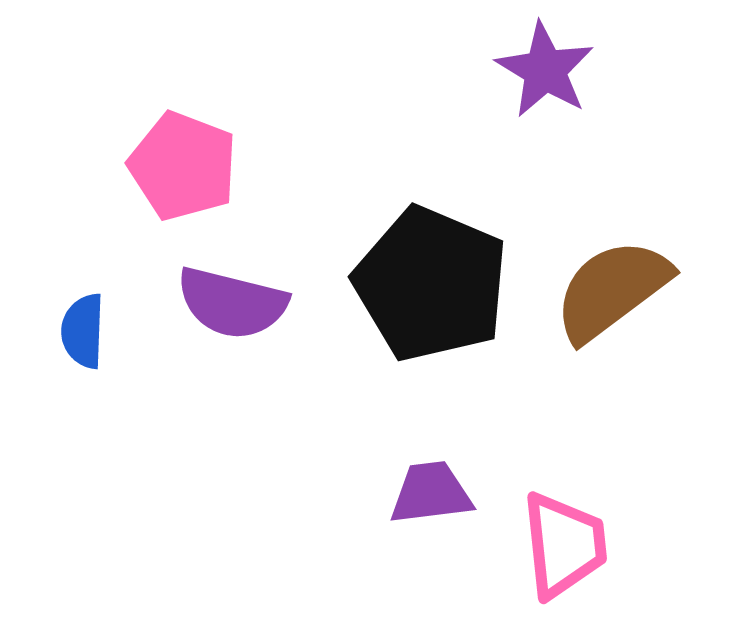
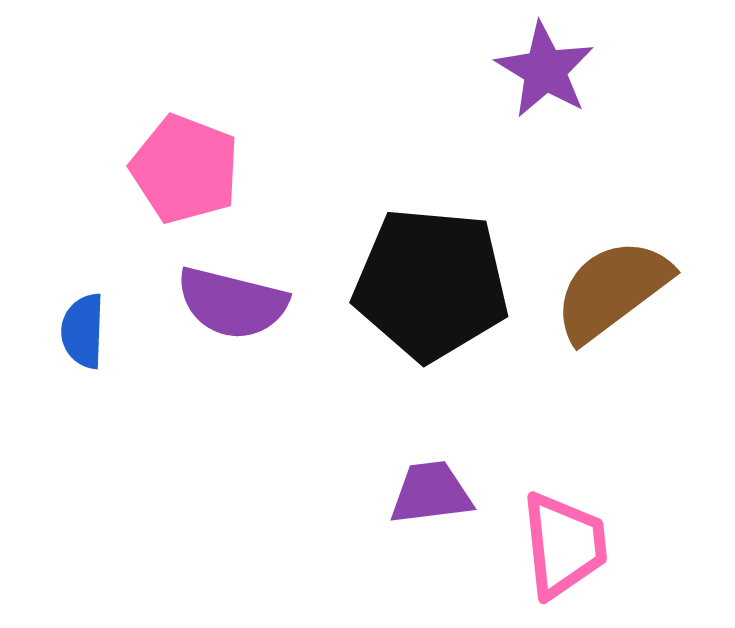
pink pentagon: moved 2 px right, 3 px down
black pentagon: rotated 18 degrees counterclockwise
